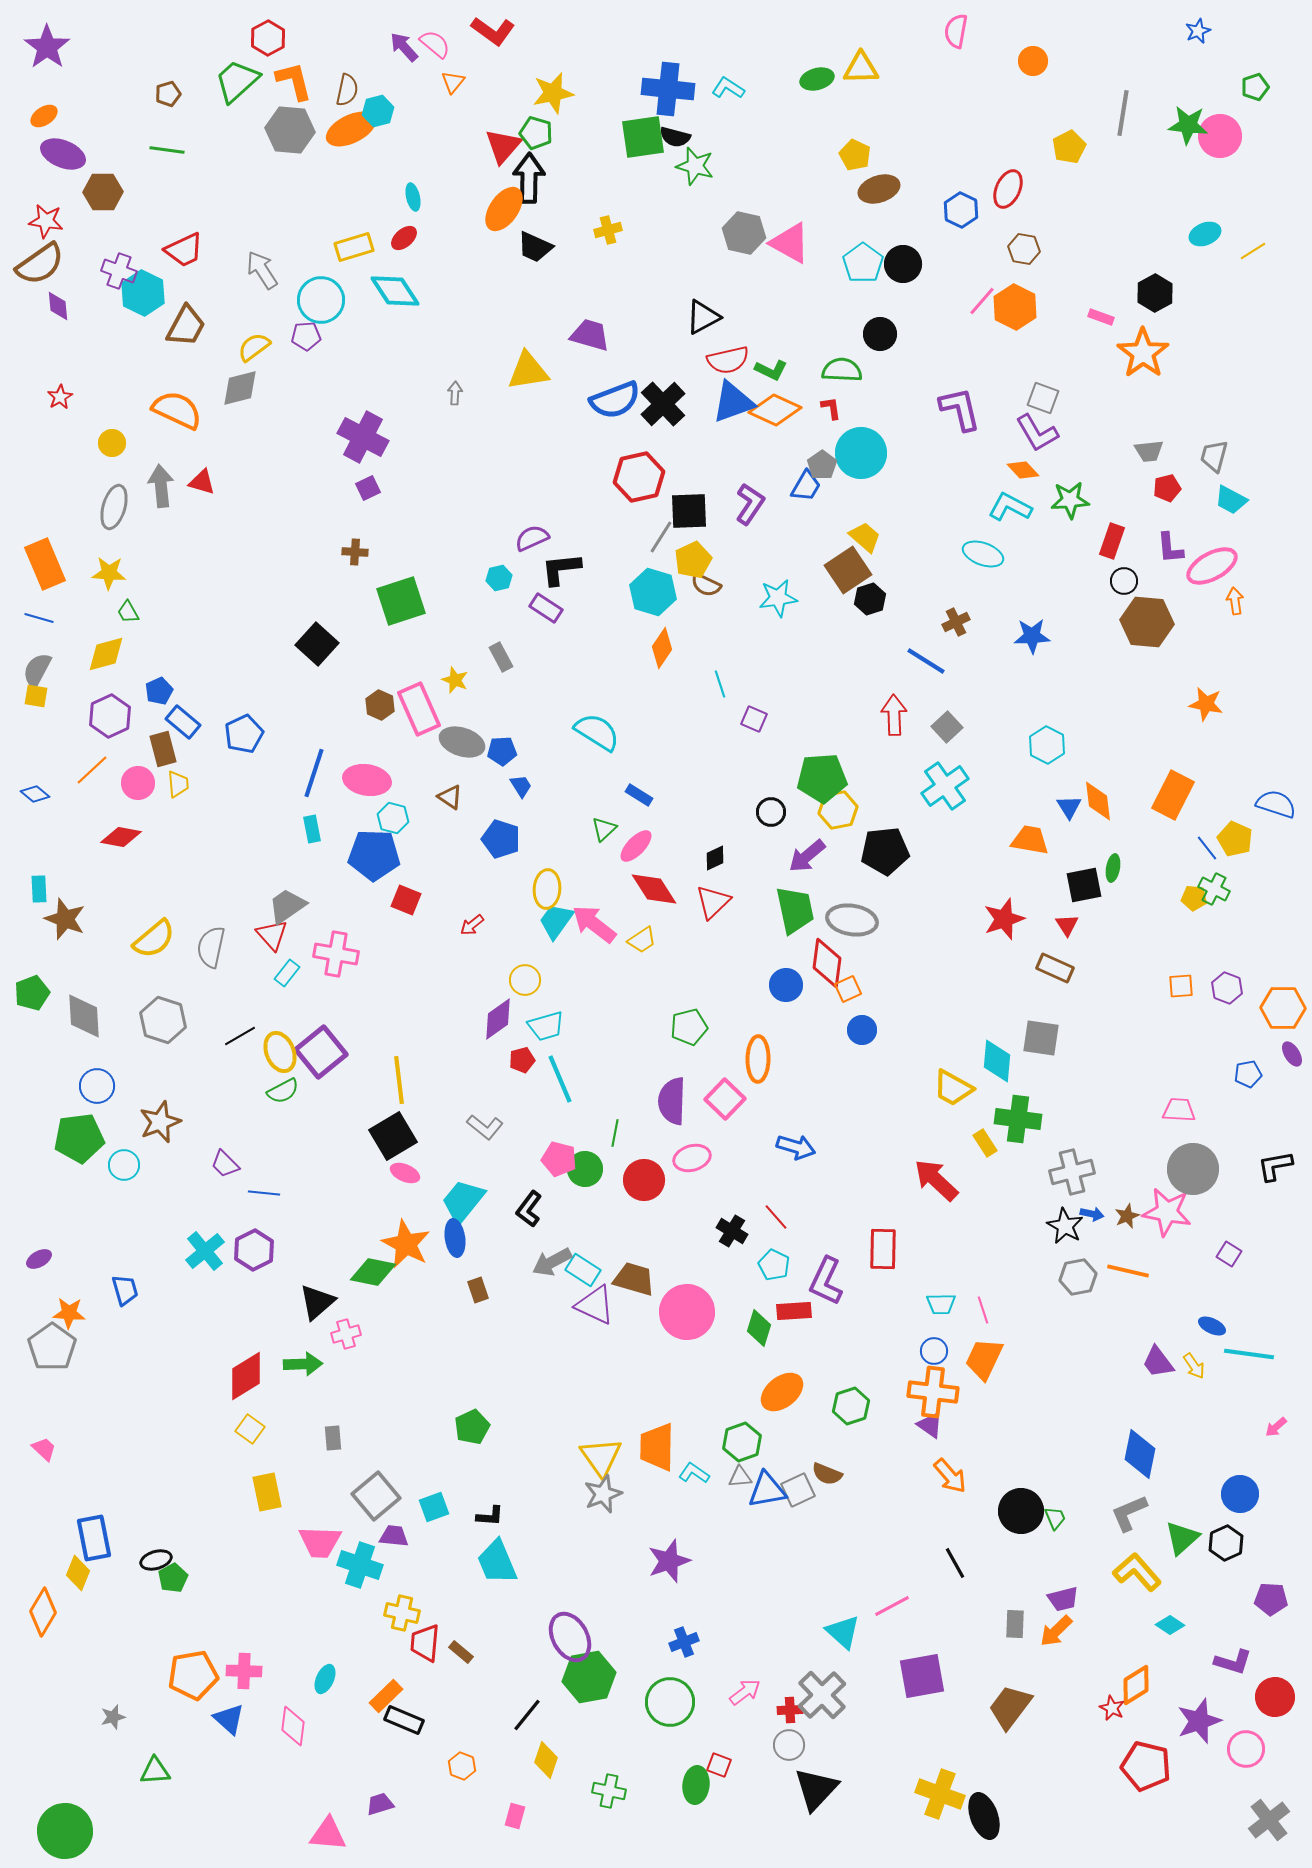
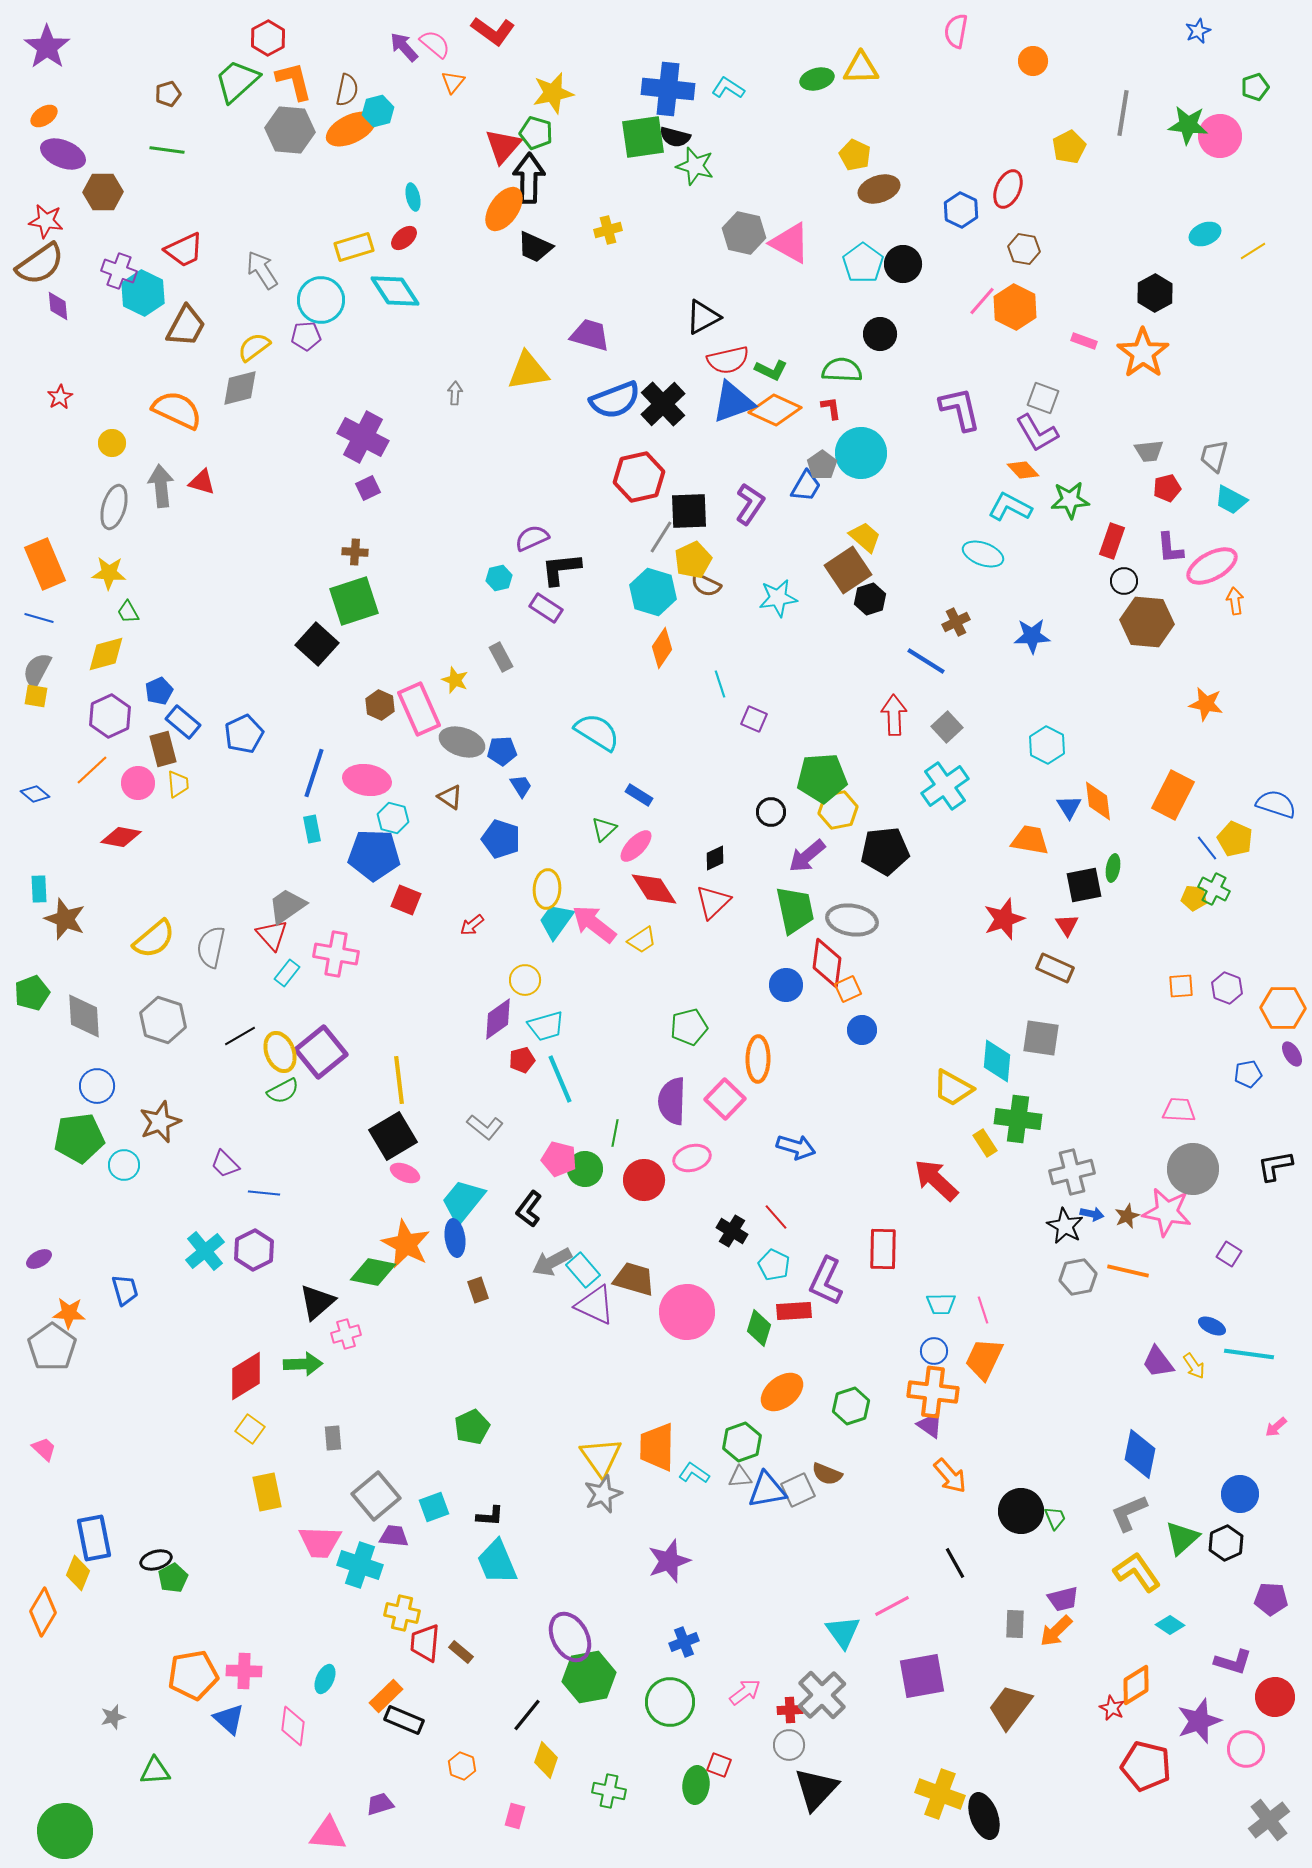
pink rectangle at (1101, 317): moved 17 px left, 24 px down
green square at (401, 601): moved 47 px left
cyan rectangle at (583, 1270): rotated 16 degrees clockwise
yellow L-shape at (1137, 1572): rotated 6 degrees clockwise
cyan triangle at (843, 1632): rotated 12 degrees clockwise
